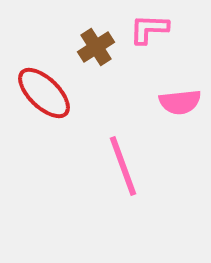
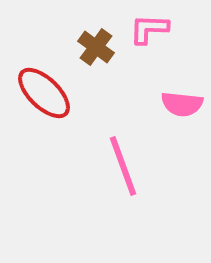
brown cross: rotated 21 degrees counterclockwise
pink semicircle: moved 2 px right, 2 px down; rotated 12 degrees clockwise
